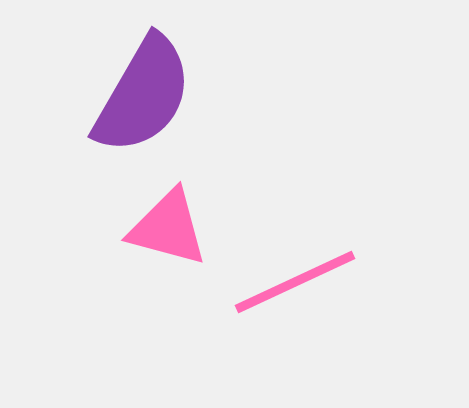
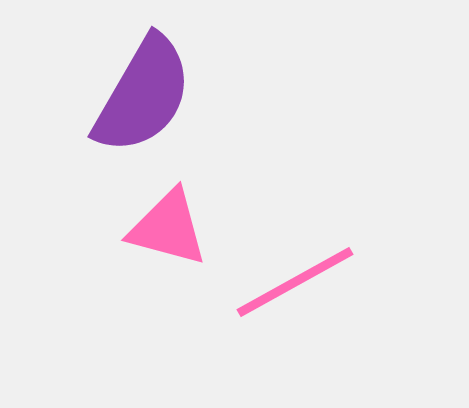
pink line: rotated 4 degrees counterclockwise
